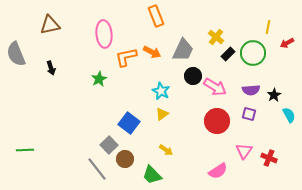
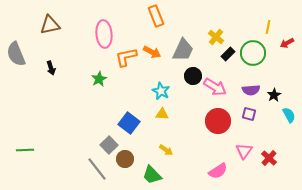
yellow triangle: rotated 40 degrees clockwise
red circle: moved 1 px right
red cross: rotated 21 degrees clockwise
